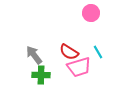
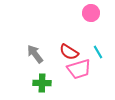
gray arrow: moved 1 px right, 1 px up
pink trapezoid: moved 2 px down
green cross: moved 1 px right, 8 px down
